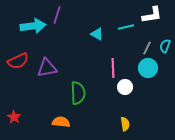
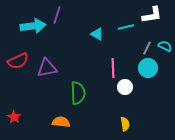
cyan semicircle: rotated 96 degrees clockwise
